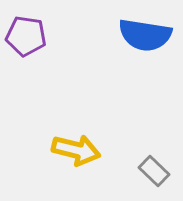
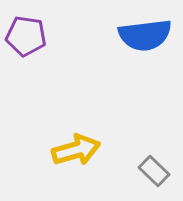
blue semicircle: rotated 16 degrees counterclockwise
yellow arrow: rotated 30 degrees counterclockwise
